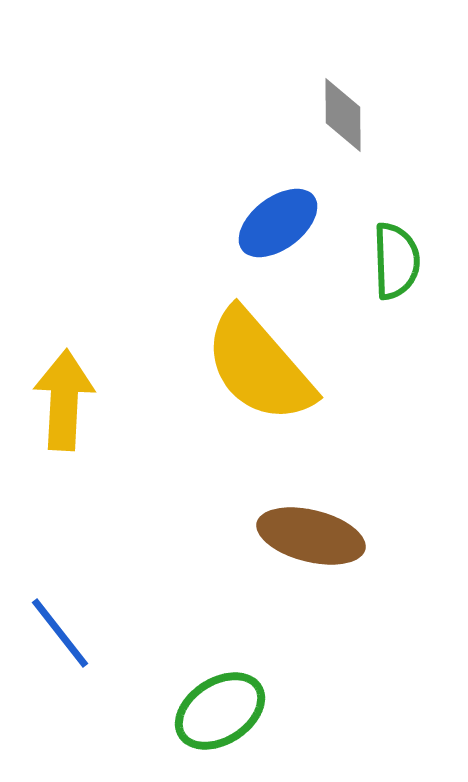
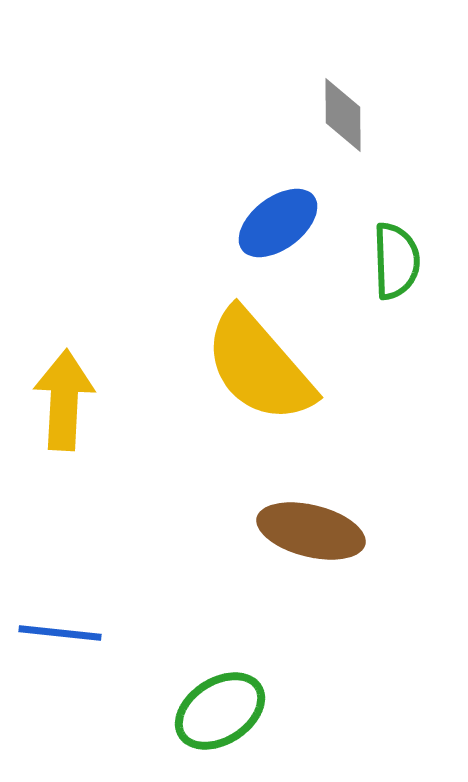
brown ellipse: moved 5 px up
blue line: rotated 46 degrees counterclockwise
